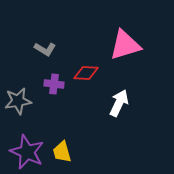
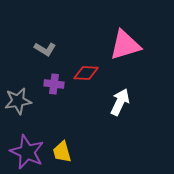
white arrow: moved 1 px right, 1 px up
